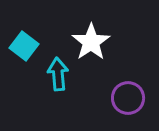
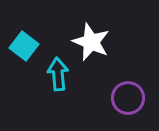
white star: rotated 15 degrees counterclockwise
